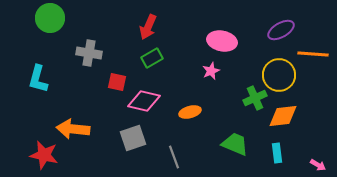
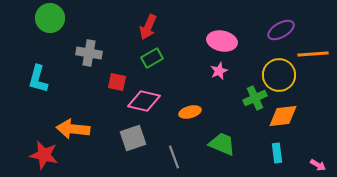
orange line: rotated 8 degrees counterclockwise
pink star: moved 8 px right
green trapezoid: moved 13 px left
